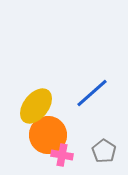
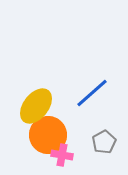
gray pentagon: moved 9 px up; rotated 10 degrees clockwise
